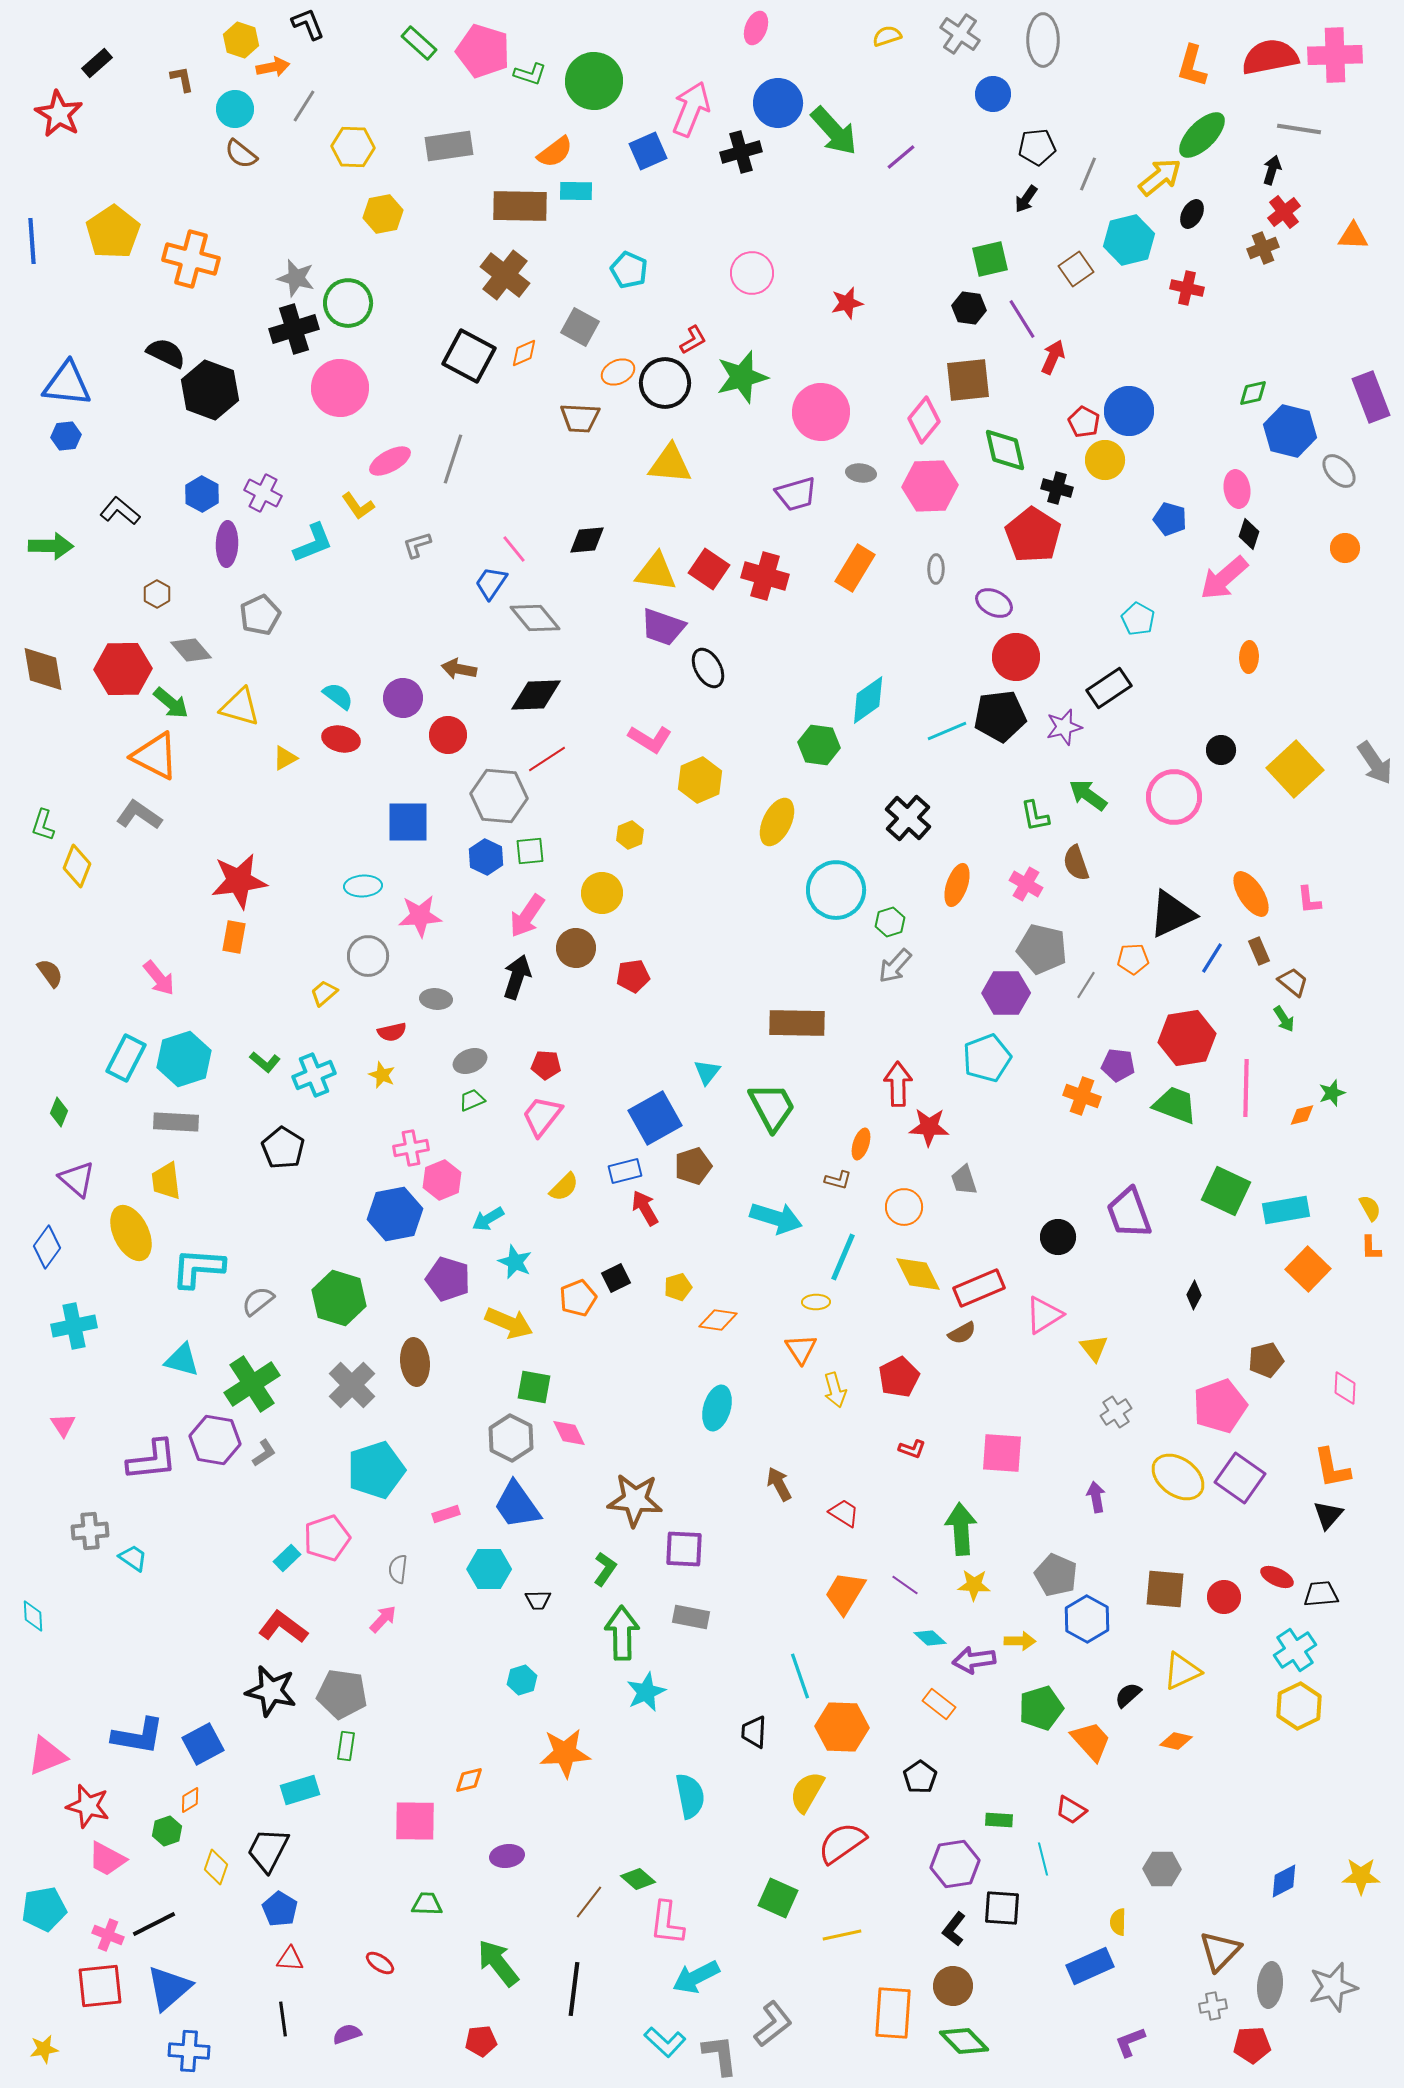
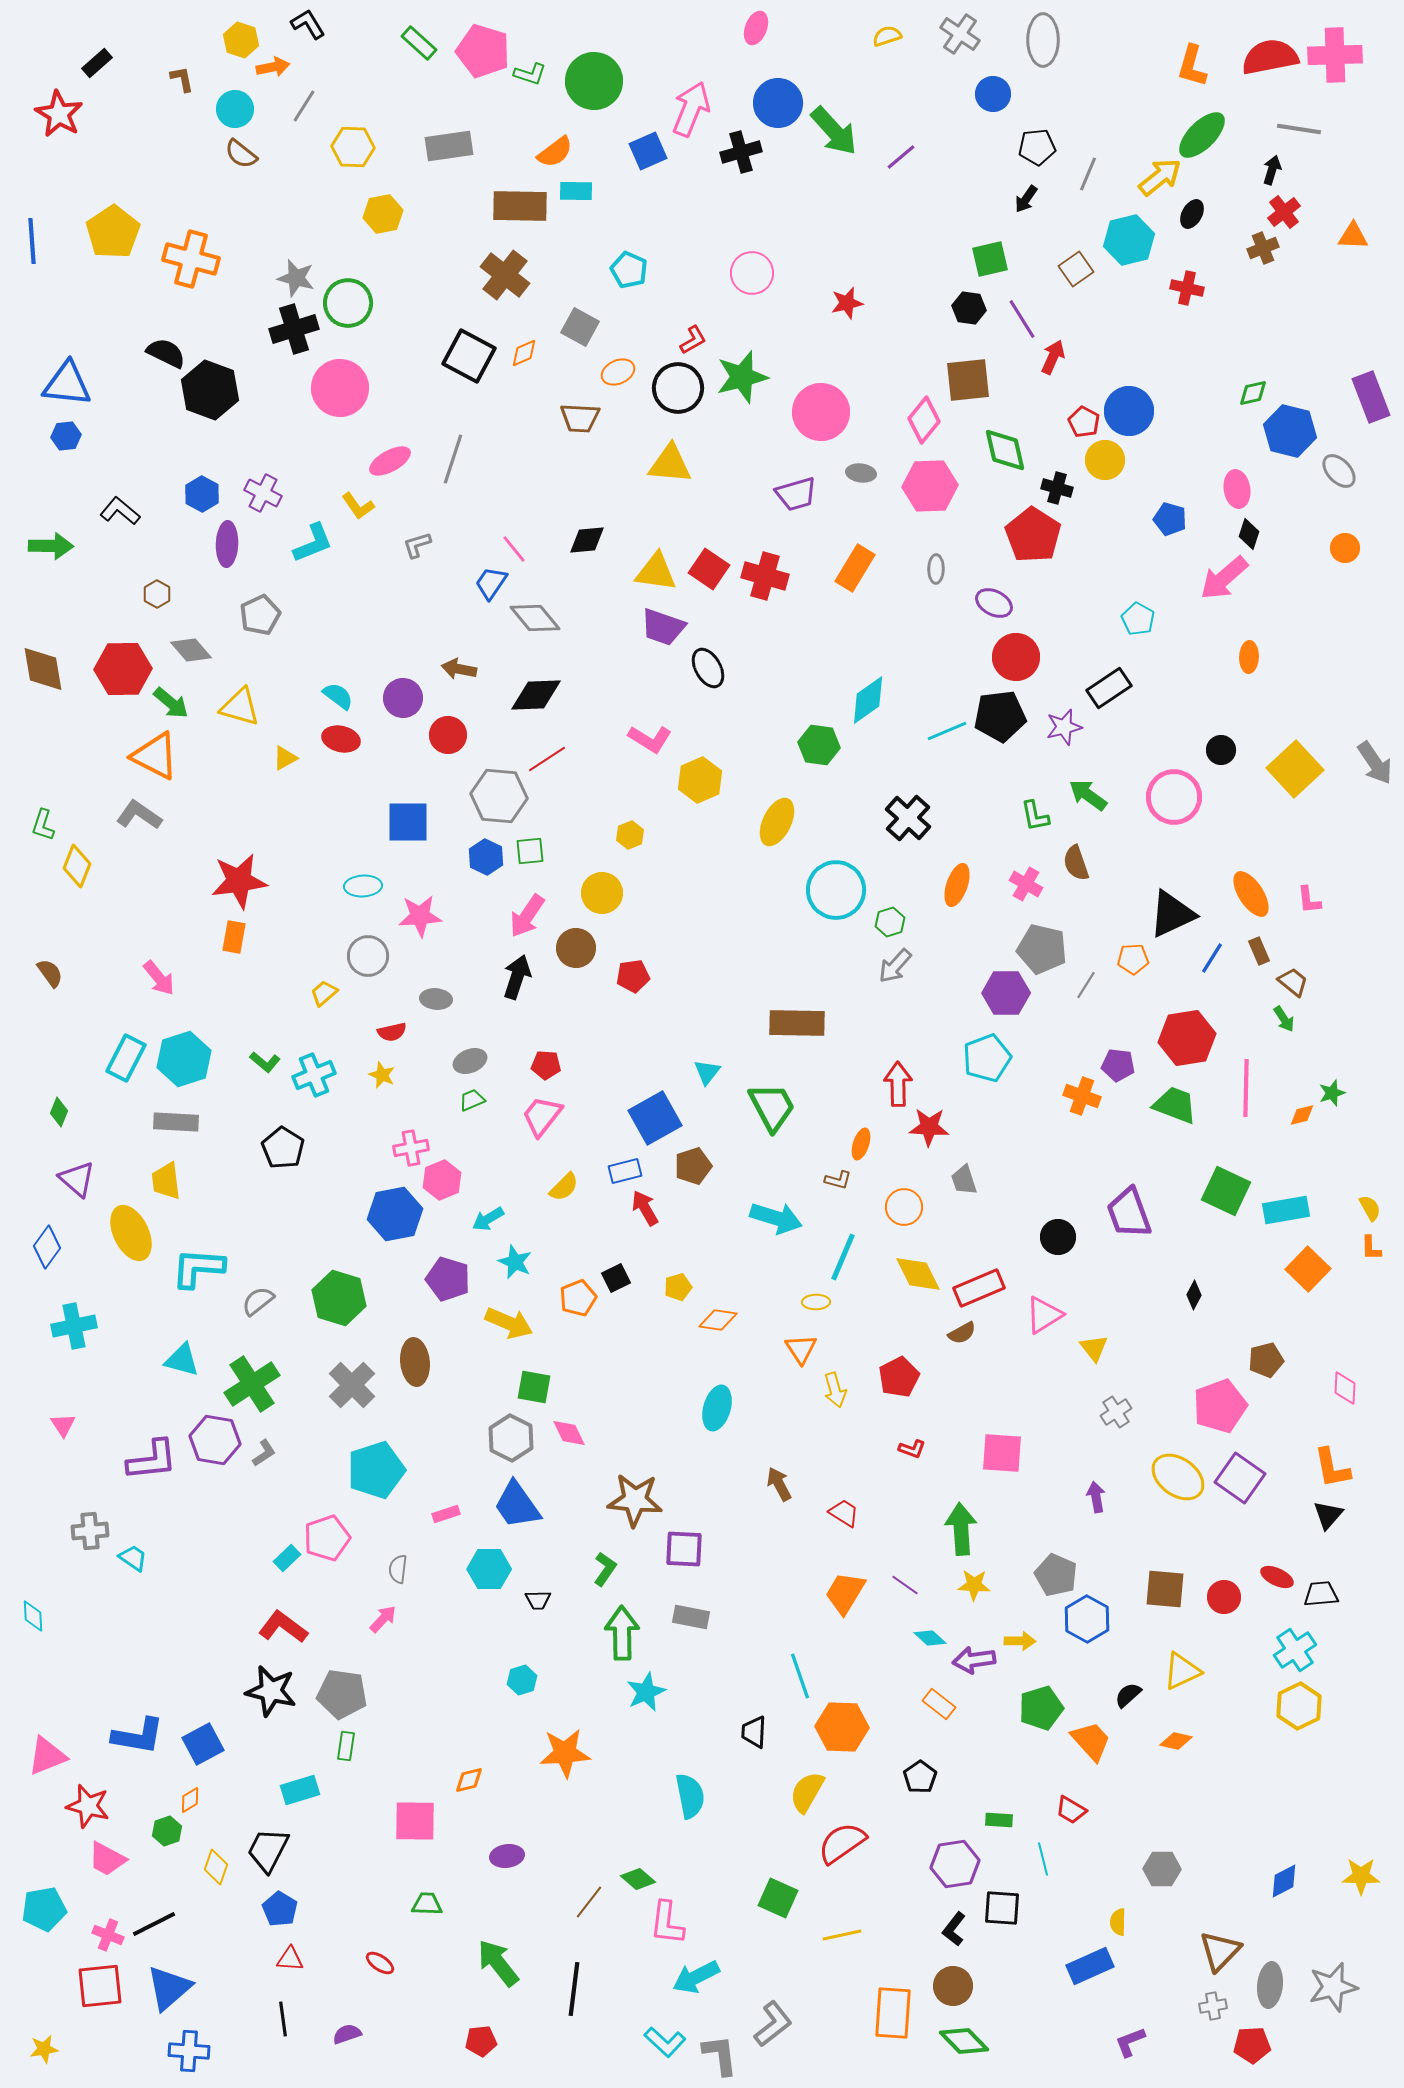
black L-shape at (308, 24): rotated 9 degrees counterclockwise
black circle at (665, 383): moved 13 px right, 5 px down
